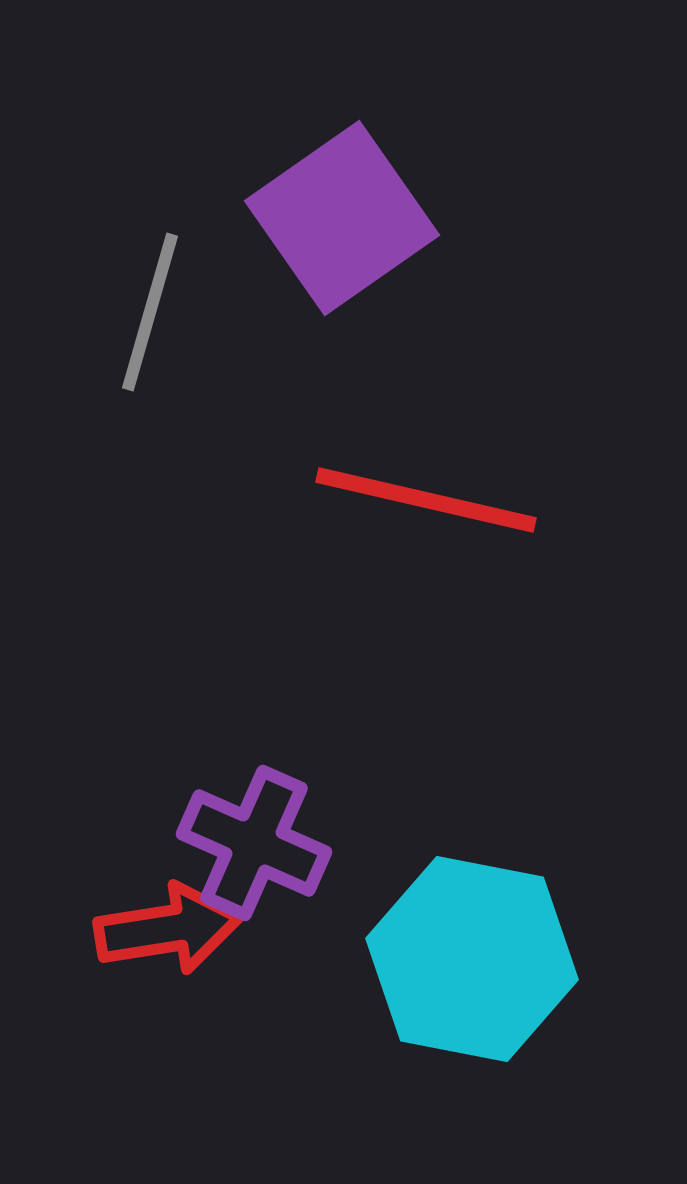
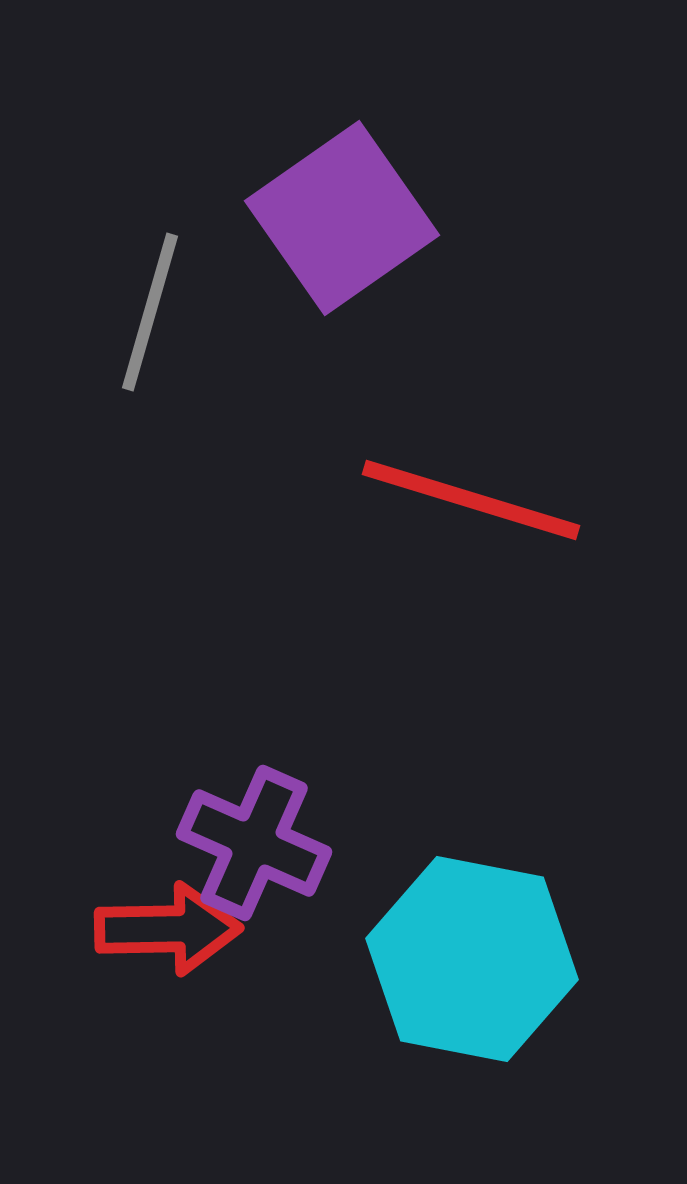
red line: moved 45 px right; rotated 4 degrees clockwise
red arrow: rotated 8 degrees clockwise
